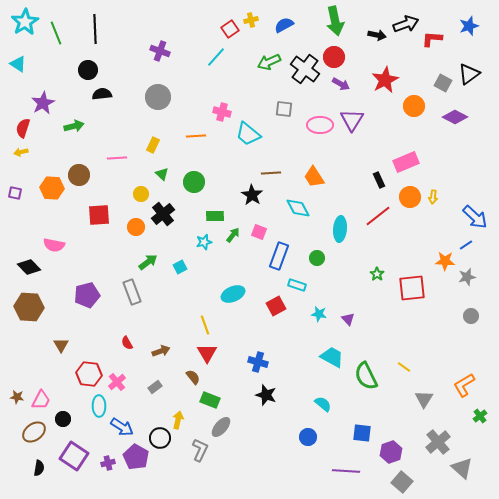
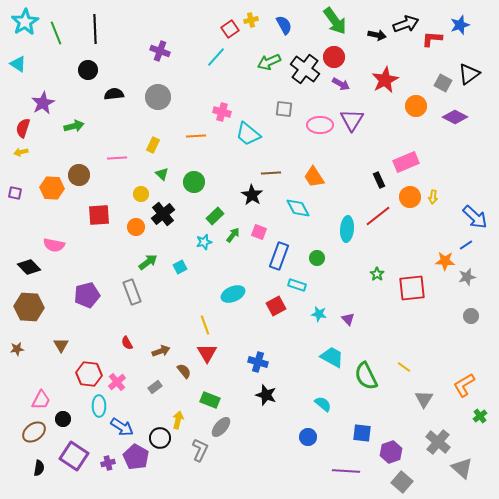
green arrow at (335, 21): rotated 24 degrees counterclockwise
blue semicircle at (284, 25): rotated 90 degrees clockwise
blue star at (469, 26): moved 9 px left, 1 px up
black semicircle at (102, 94): moved 12 px right
orange circle at (414, 106): moved 2 px right
green rectangle at (215, 216): rotated 42 degrees counterclockwise
cyan ellipse at (340, 229): moved 7 px right
brown semicircle at (193, 377): moved 9 px left, 6 px up
brown star at (17, 397): moved 48 px up; rotated 16 degrees counterclockwise
gray cross at (438, 442): rotated 10 degrees counterclockwise
